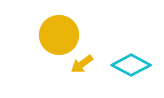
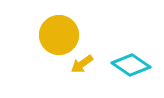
cyan diamond: rotated 6 degrees clockwise
